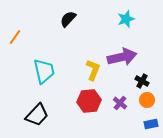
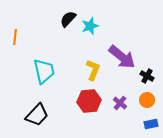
cyan star: moved 36 px left, 7 px down
orange line: rotated 28 degrees counterclockwise
purple arrow: rotated 52 degrees clockwise
black cross: moved 5 px right, 5 px up
